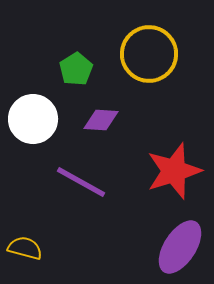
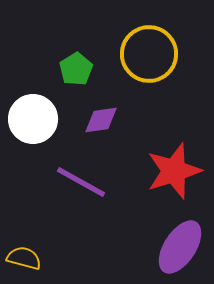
purple diamond: rotated 12 degrees counterclockwise
yellow semicircle: moved 1 px left, 10 px down
